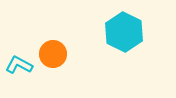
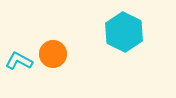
cyan L-shape: moved 4 px up
